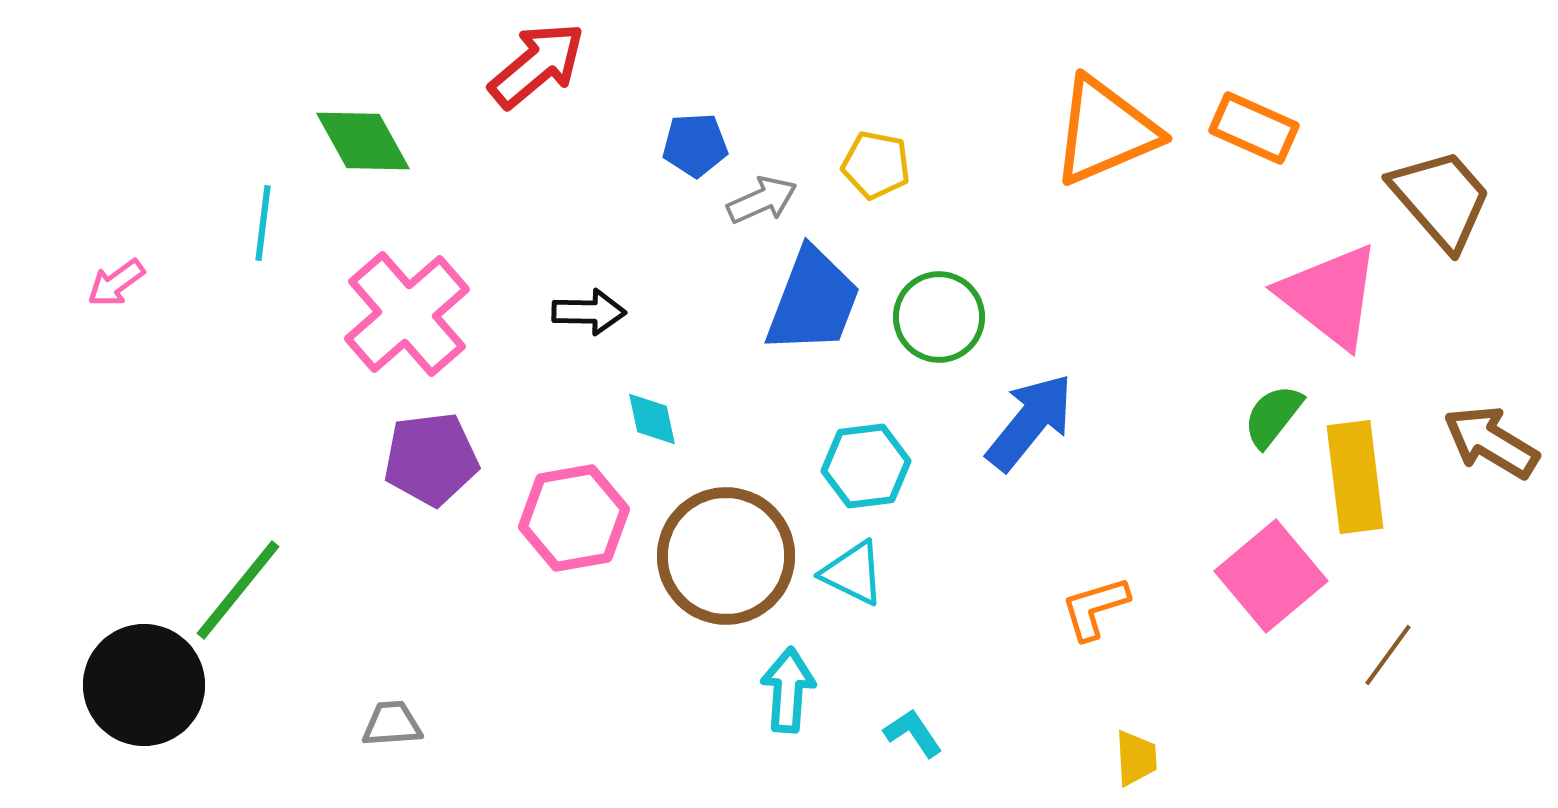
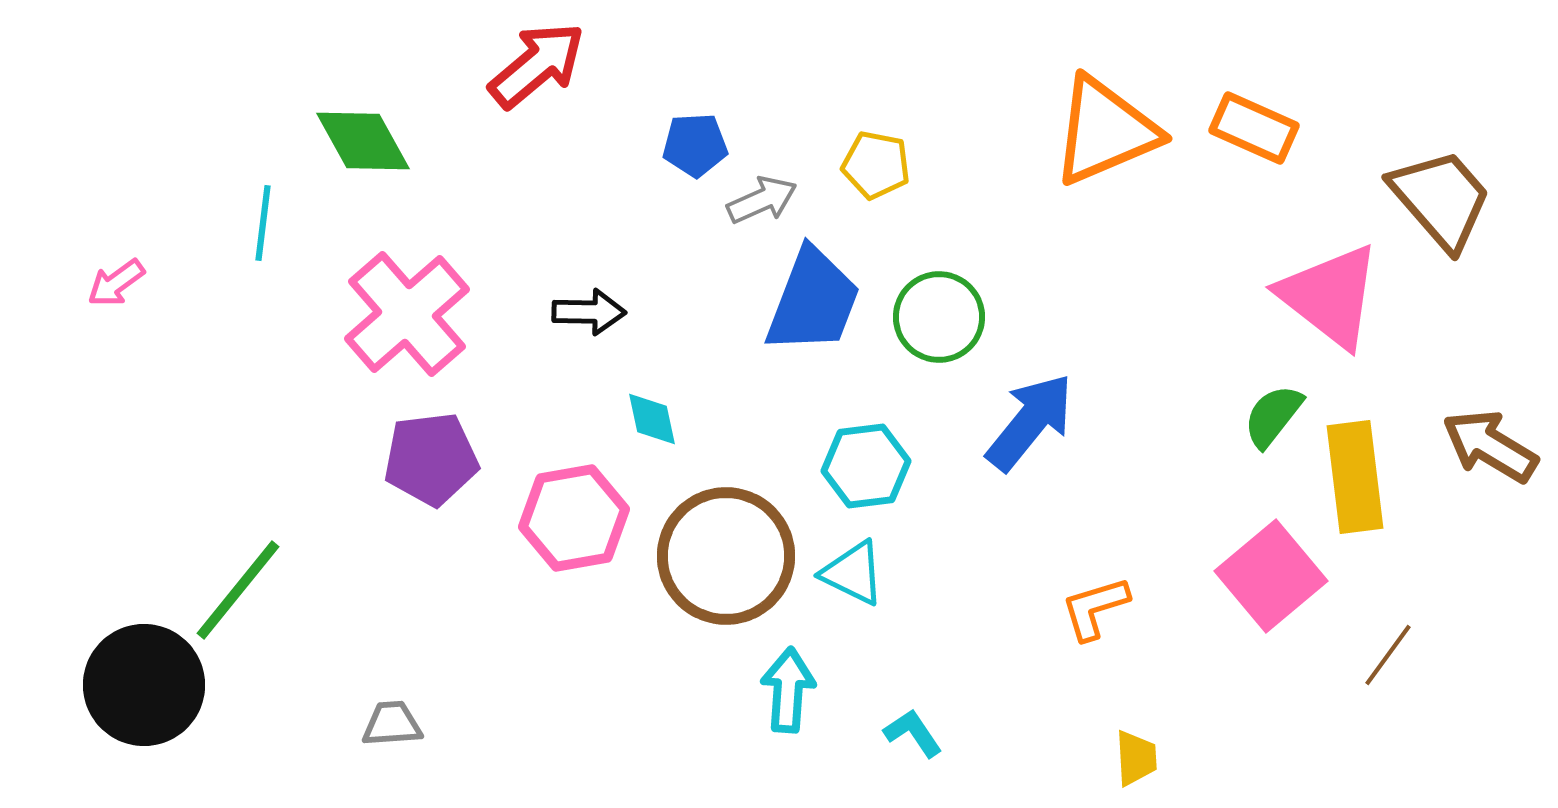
brown arrow: moved 1 px left, 4 px down
